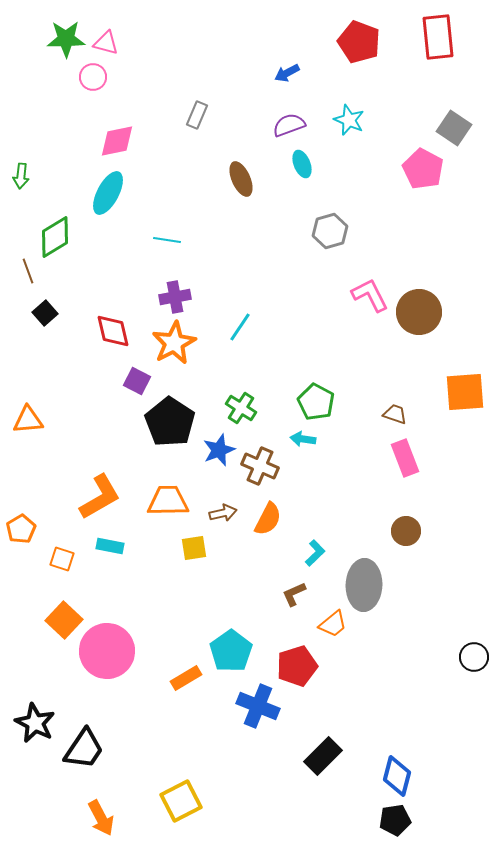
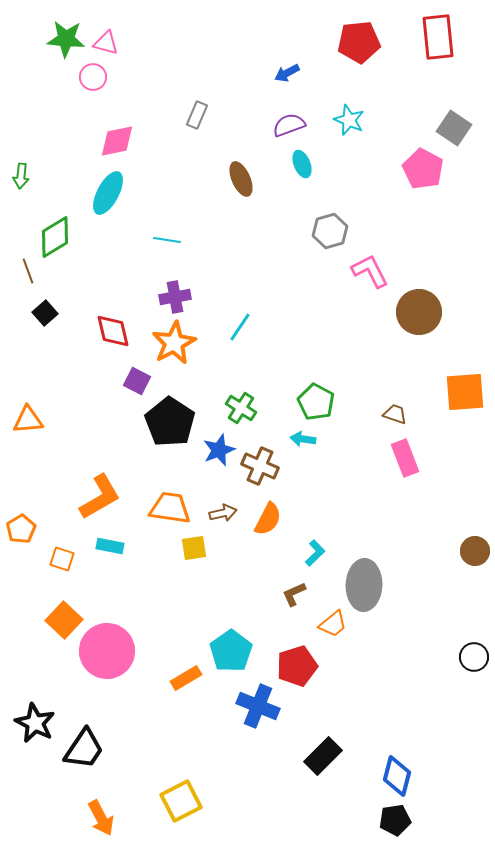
green star at (66, 39): rotated 6 degrees clockwise
red pentagon at (359, 42): rotated 27 degrees counterclockwise
pink L-shape at (370, 295): moved 24 px up
orange trapezoid at (168, 501): moved 2 px right, 7 px down; rotated 9 degrees clockwise
brown circle at (406, 531): moved 69 px right, 20 px down
